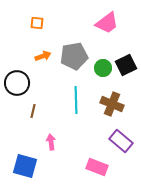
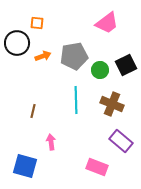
green circle: moved 3 px left, 2 px down
black circle: moved 40 px up
